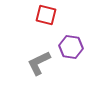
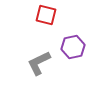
purple hexagon: moved 2 px right; rotated 20 degrees counterclockwise
